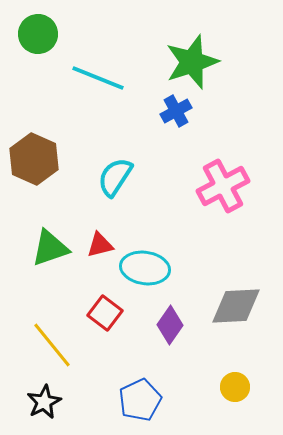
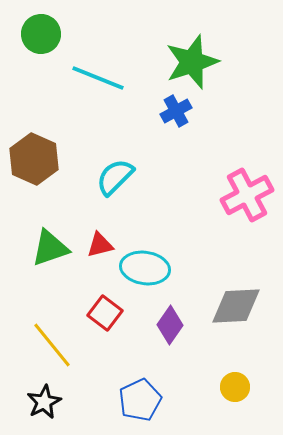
green circle: moved 3 px right
cyan semicircle: rotated 12 degrees clockwise
pink cross: moved 24 px right, 9 px down
